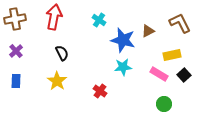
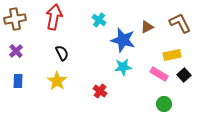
brown triangle: moved 1 px left, 4 px up
blue rectangle: moved 2 px right
